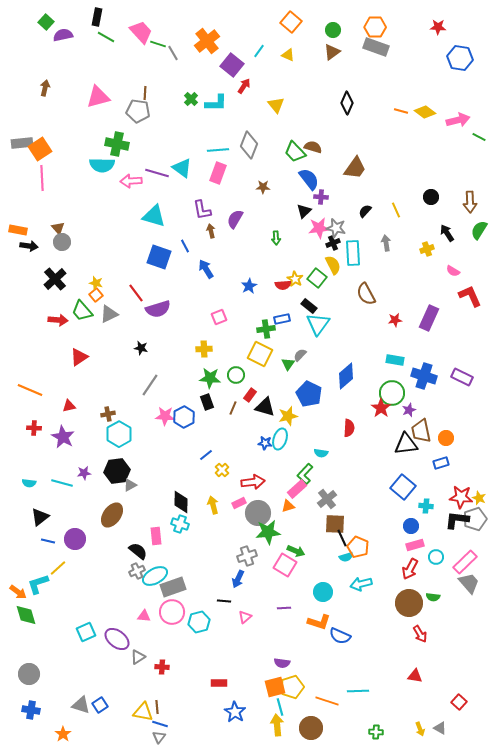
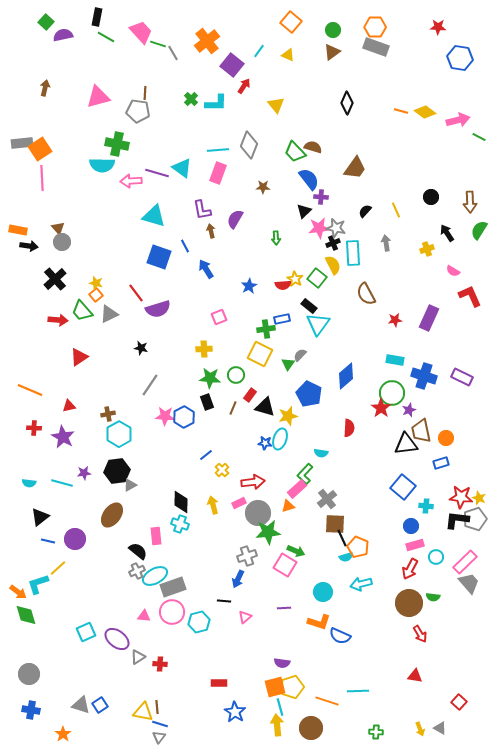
red cross at (162, 667): moved 2 px left, 3 px up
